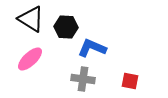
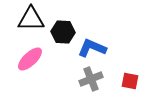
black triangle: rotated 32 degrees counterclockwise
black hexagon: moved 3 px left, 5 px down
gray cross: moved 8 px right; rotated 30 degrees counterclockwise
